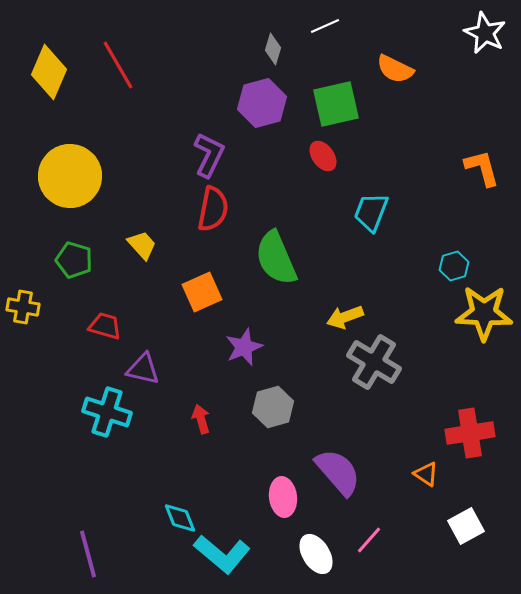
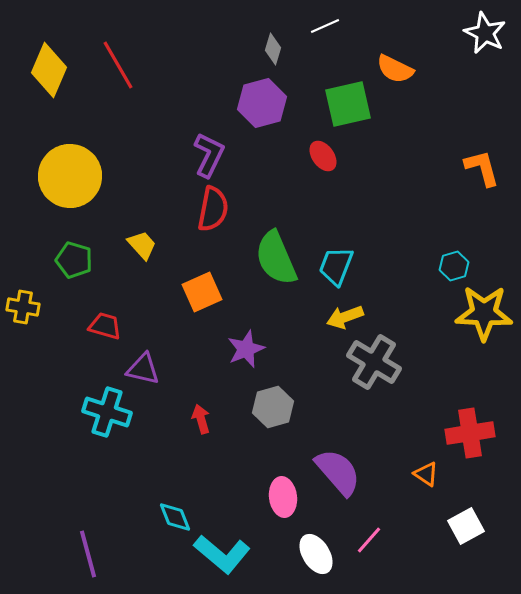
yellow diamond: moved 2 px up
green square: moved 12 px right
cyan trapezoid: moved 35 px left, 54 px down
purple star: moved 2 px right, 2 px down
cyan diamond: moved 5 px left, 1 px up
